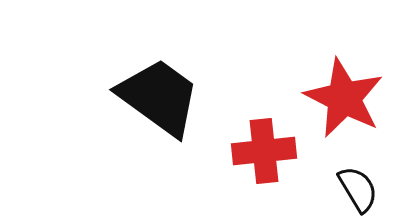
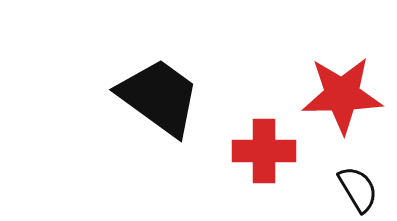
red star: moved 2 px left, 3 px up; rotated 28 degrees counterclockwise
red cross: rotated 6 degrees clockwise
